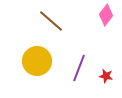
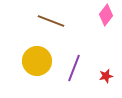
brown line: rotated 20 degrees counterclockwise
purple line: moved 5 px left
red star: rotated 24 degrees counterclockwise
